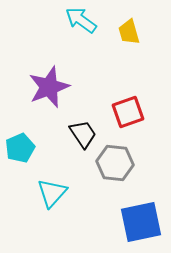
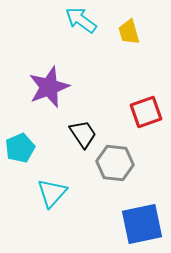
red square: moved 18 px right
blue square: moved 1 px right, 2 px down
